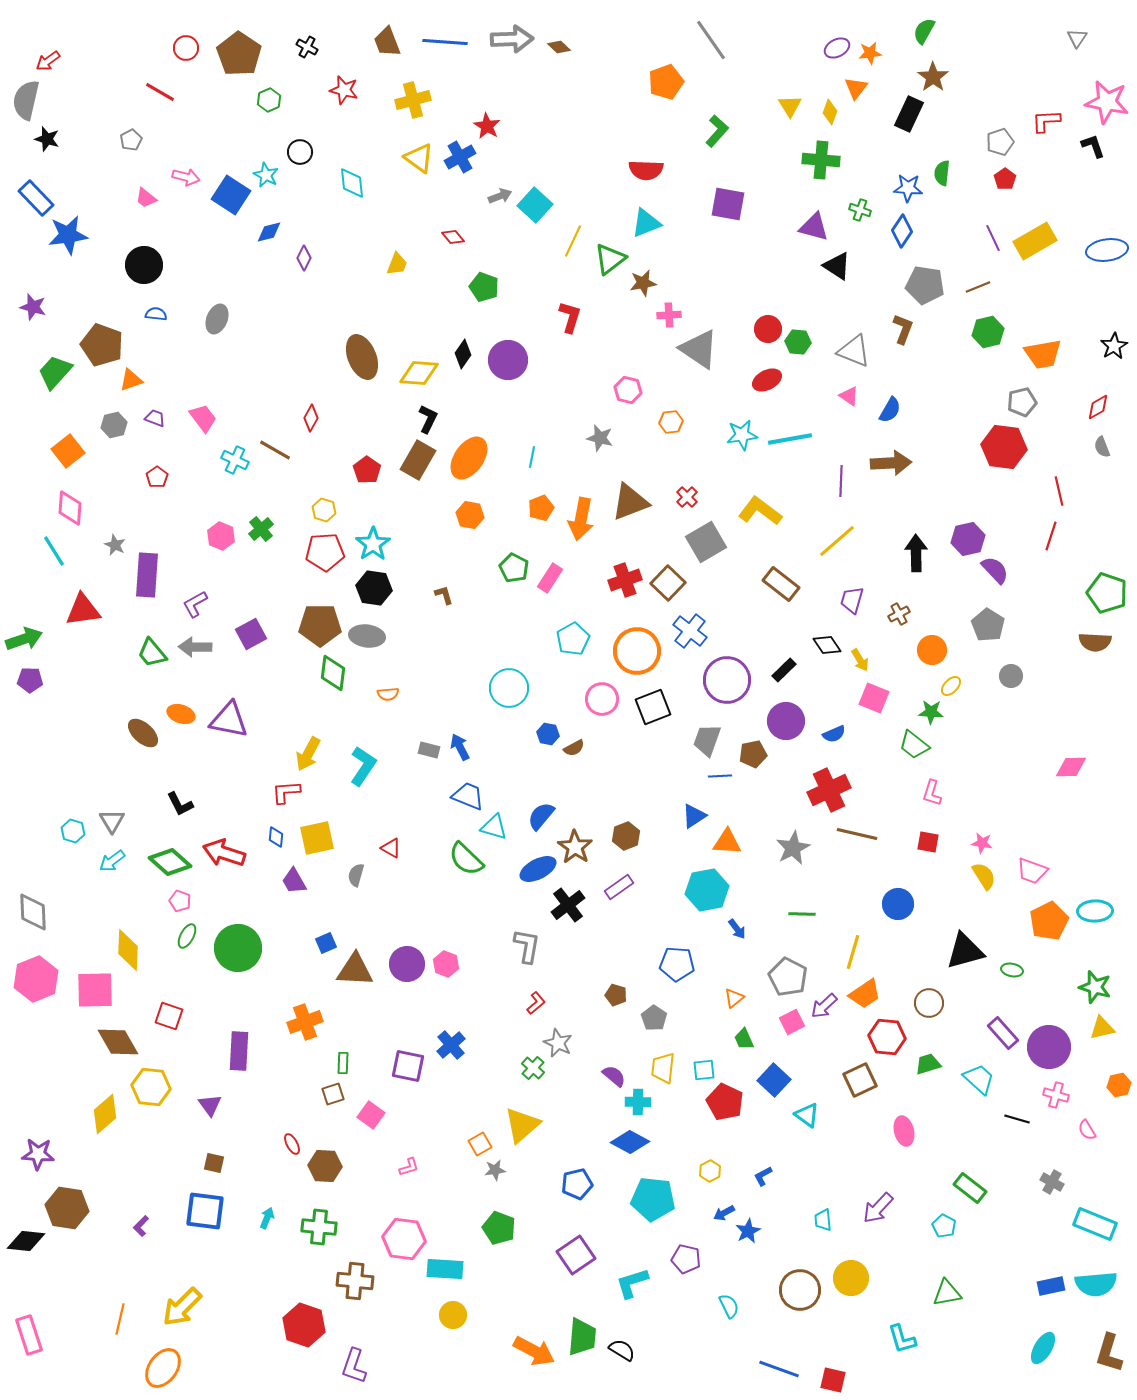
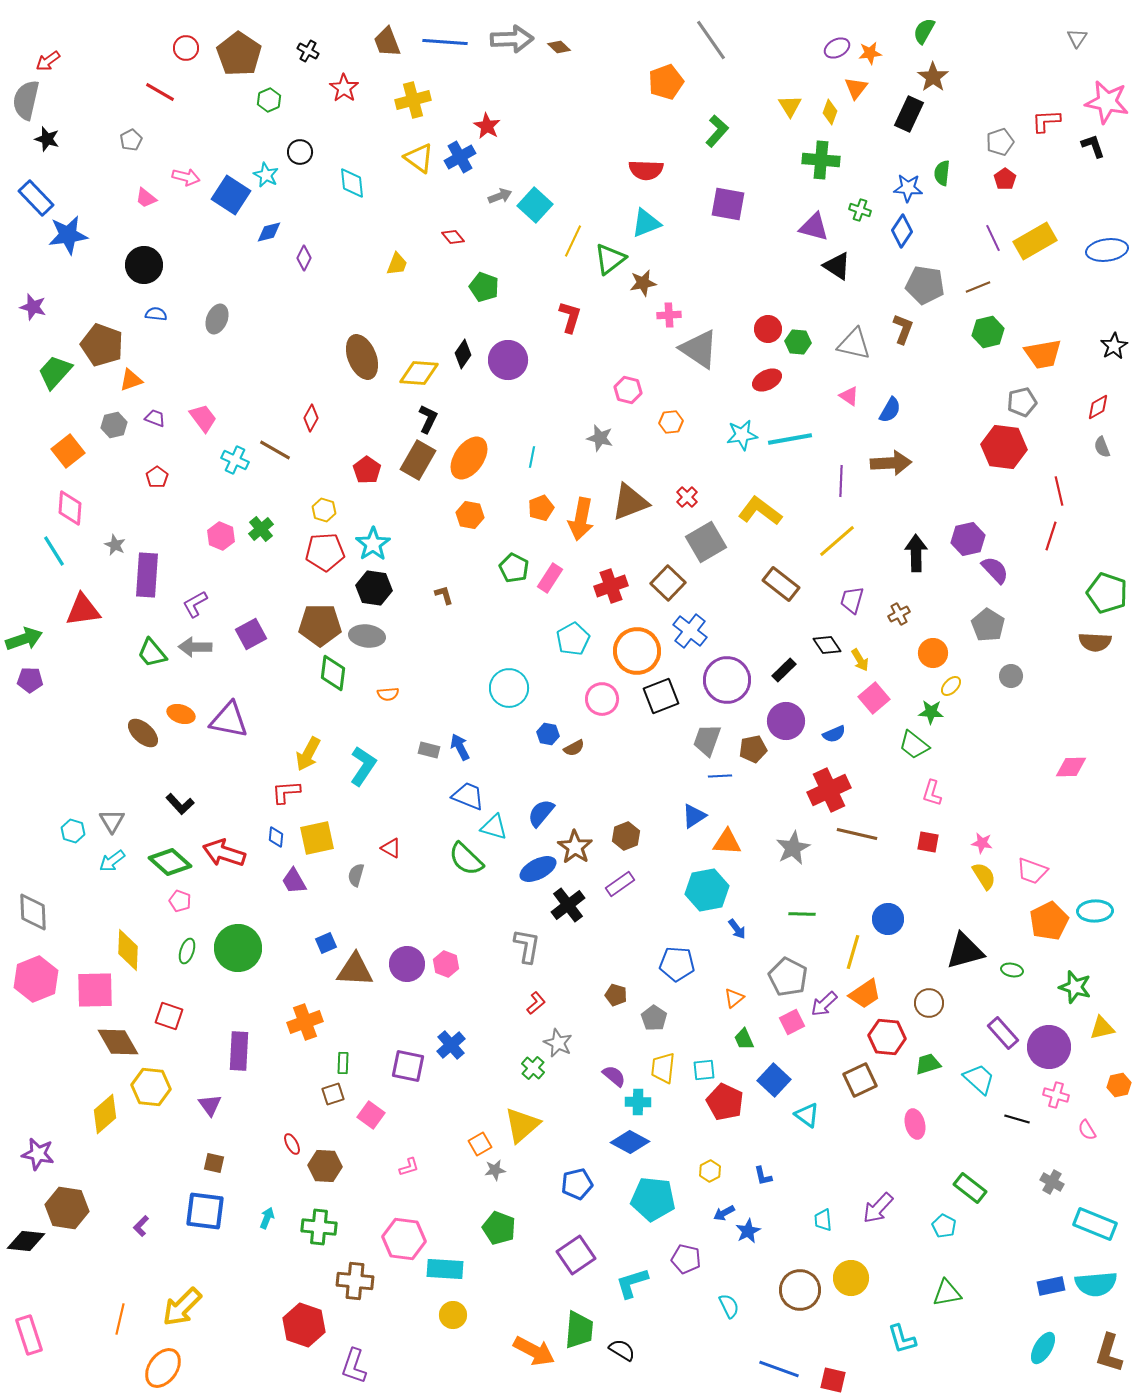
black cross at (307, 47): moved 1 px right, 4 px down
red star at (344, 90): moved 2 px up; rotated 20 degrees clockwise
gray triangle at (854, 351): moved 7 px up; rotated 9 degrees counterclockwise
red cross at (625, 580): moved 14 px left, 6 px down
orange circle at (932, 650): moved 1 px right, 3 px down
pink square at (874, 698): rotated 28 degrees clockwise
black square at (653, 707): moved 8 px right, 11 px up
brown pentagon at (753, 754): moved 5 px up
black L-shape at (180, 804): rotated 16 degrees counterclockwise
blue semicircle at (541, 816): moved 3 px up
purple rectangle at (619, 887): moved 1 px right, 3 px up
blue circle at (898, 904): moved 10 px left, 15 px down
green ellipse at (187, 936): moved 15 px down; rotated 10 degrees counterclockwise
green star at (1095, 987): moved 20 px left
purple arrow at (824, 1006): moved 2 px up
pink ellipse at (904, 1131): moved 11 px right, 7 px up
purple star at (38, 1154): rotated 8 degrees clockwise
blue L-shape at (763, 1176): rotated 75 degrees counterclockwise
green trapezoid at (582, 1337): moved 3 px left, 7 px up
